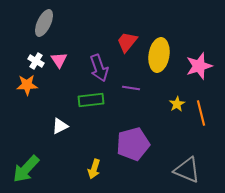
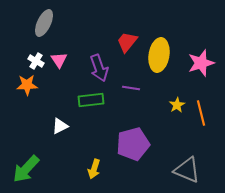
pink star: moved 2 px right, 3 px up
yellow star: moved 1 px down
